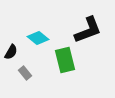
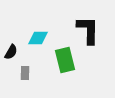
black L-shape: rotated 68 degrees counterclockwise
cyan diamond: rotated 40 degrees counterclockwise
gray rectangle: rotated 40 degrees clockwise
